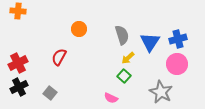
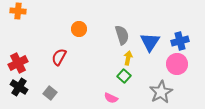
blue cross: moved 2 px right, 2 px down
yellow arrow: rotated 144 degrees clockwise
black cross: rotated 30 degrees counterclockwise
gray star: rotated 15 degrees clockwise
